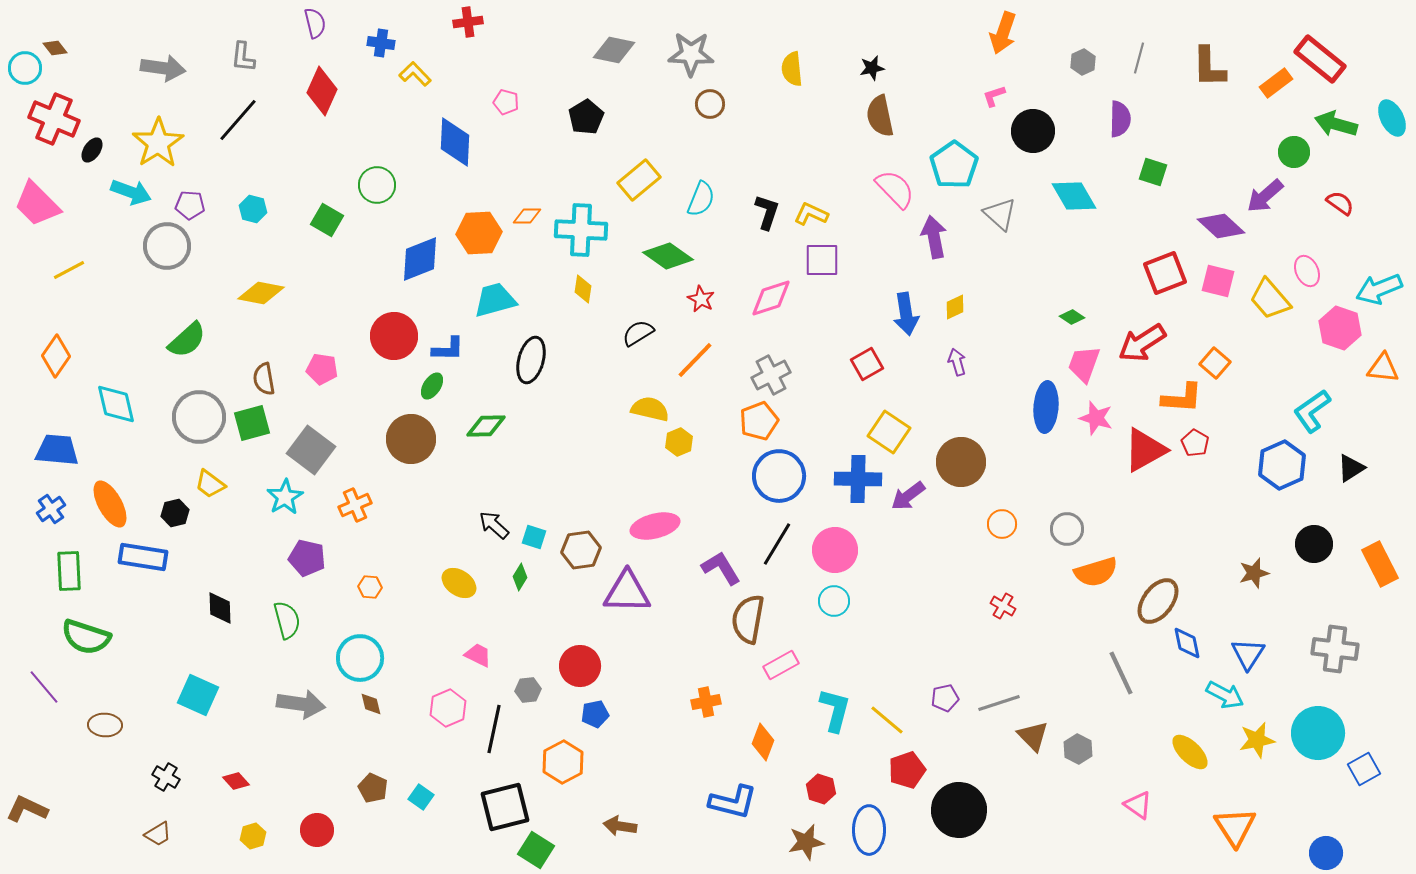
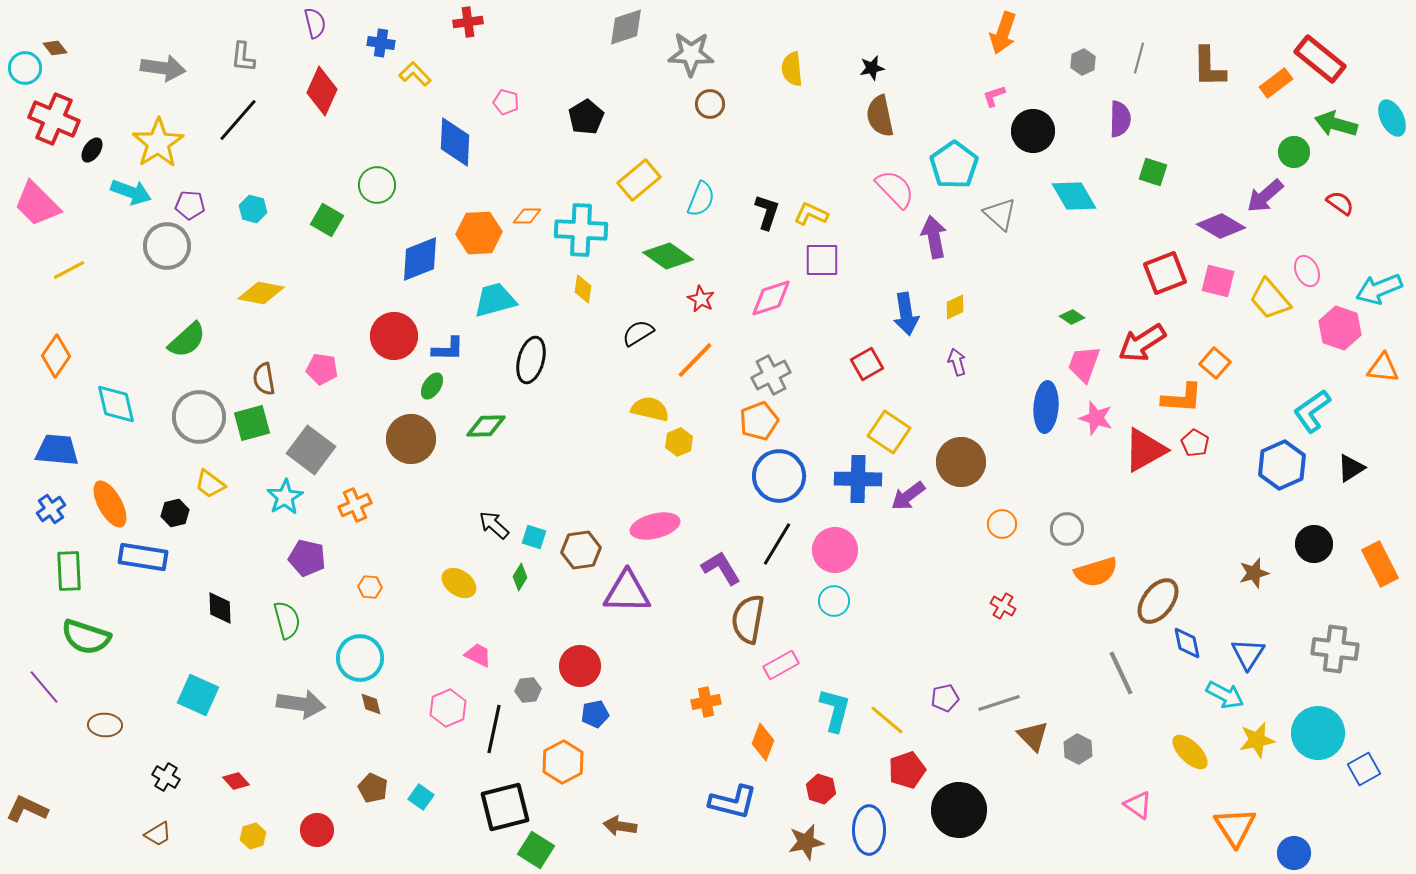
gray diamond at (614, 50): moved 12 px right, 23 px up; rotated 30 degrees counterclockwise
purple diamond at (1221, 226): rotated 12 degrees counterclockwise
blue circle at (1326, 853): moved 32 px left
